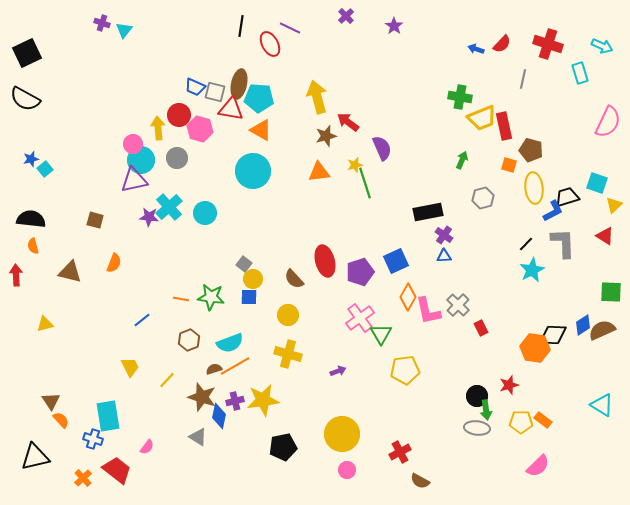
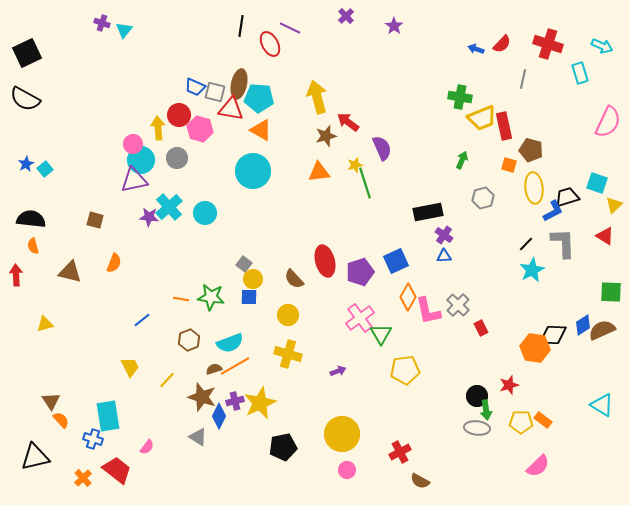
blue star at (31, 159): moved 5 px left, 5 px down; rotated 14 degrees counterclockwise
yellow star at (263, 400): moved 3 px left, 3 px down; rotated 16 degrees counterclockwise
blue diamond at (219, 416): rotated 15 degrees clockwise
